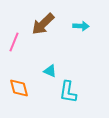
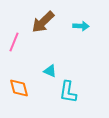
brown arrow: moved 2 px up
